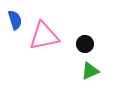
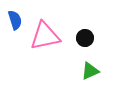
pink triangle: moved 1 px right
black circle: moved 6 px up
